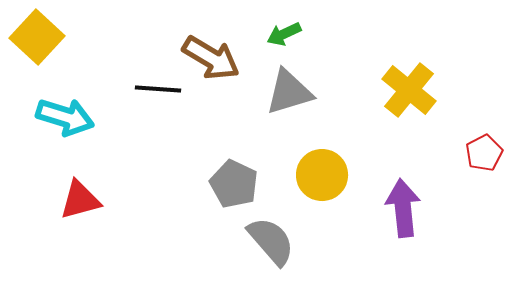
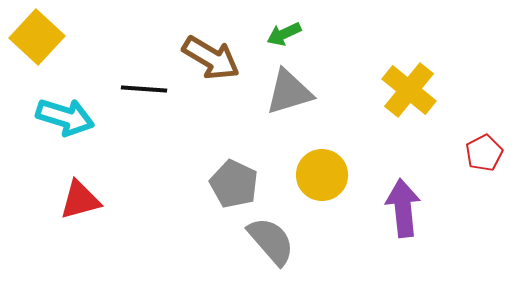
black line: moved 14 px left
